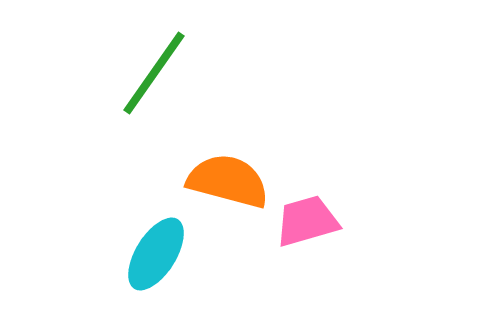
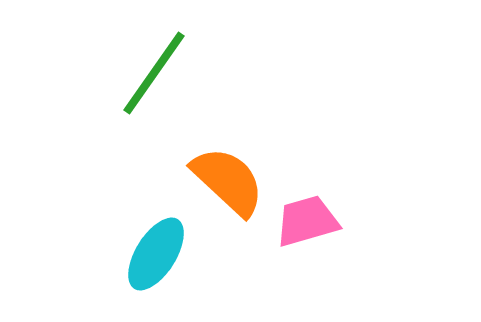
orange semicircle: rotated 28 degrees clockwise
